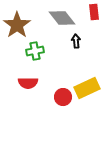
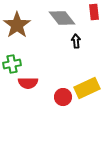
green cross: moved 23 px left, 13 px down
